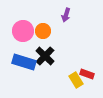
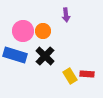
purple arrow: rotated 24 degrees counterclockwise
blue rectangle: moved 9 px left, 7 px up
red rectangle: rotated 16 degrees counterclockwise
yellow rectangle: moved 6 px left, 4 px up
